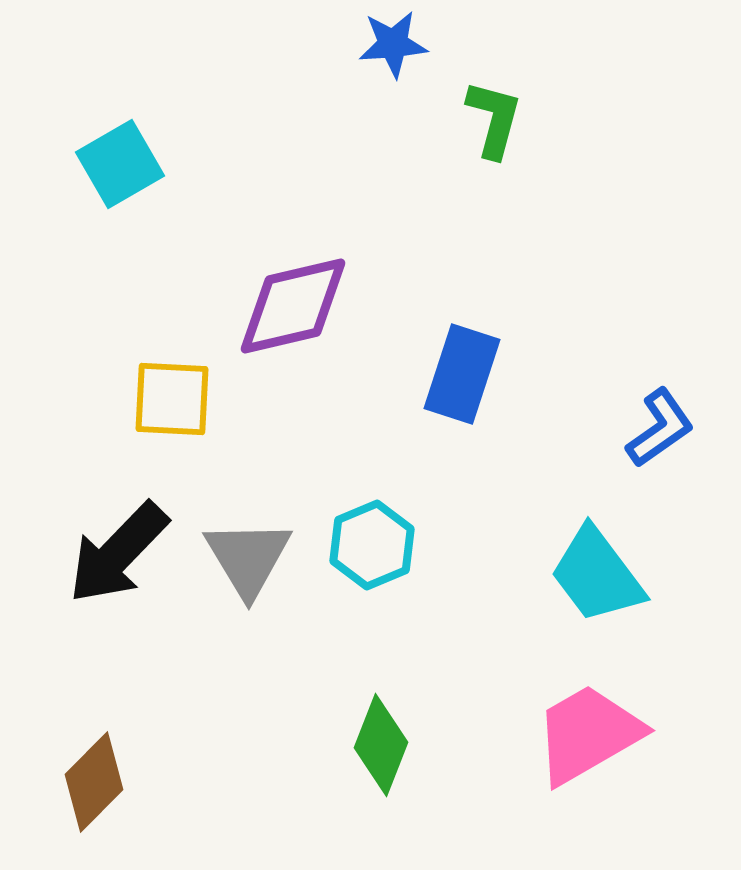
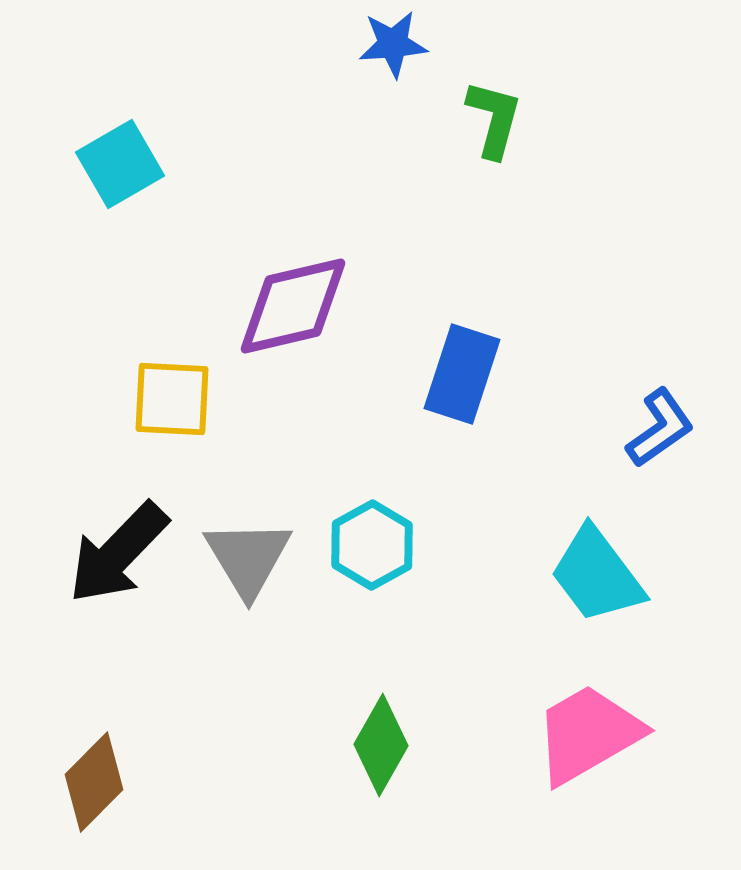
cyan hexagon: rotated 6 degrees counterclockwise
green diamond: rotated 8 degrees clockwise
